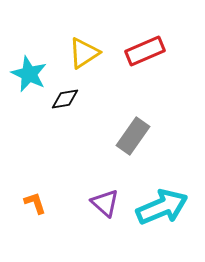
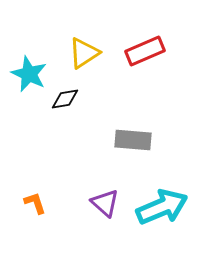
gray rectangle: moved 4 px down; rotated 60 degrees clockwise
